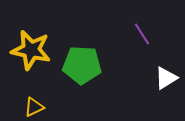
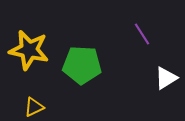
yellow star: moved 2 px left
